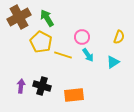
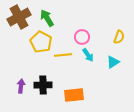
yellow line: rotated 24 degrees counterclockwise
black cross: moved 1 px right, 1 px up; rotated 18 degrees counterclockwise
